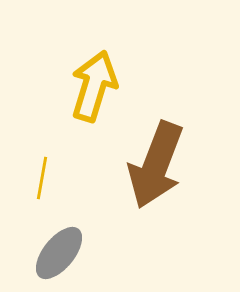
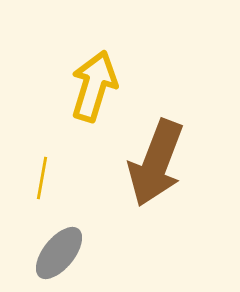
brown arrow: moved 2 px up
